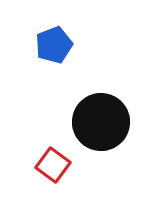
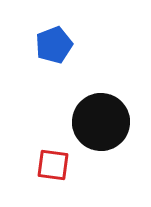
red square: rotated 28 degrees counterclockwise
